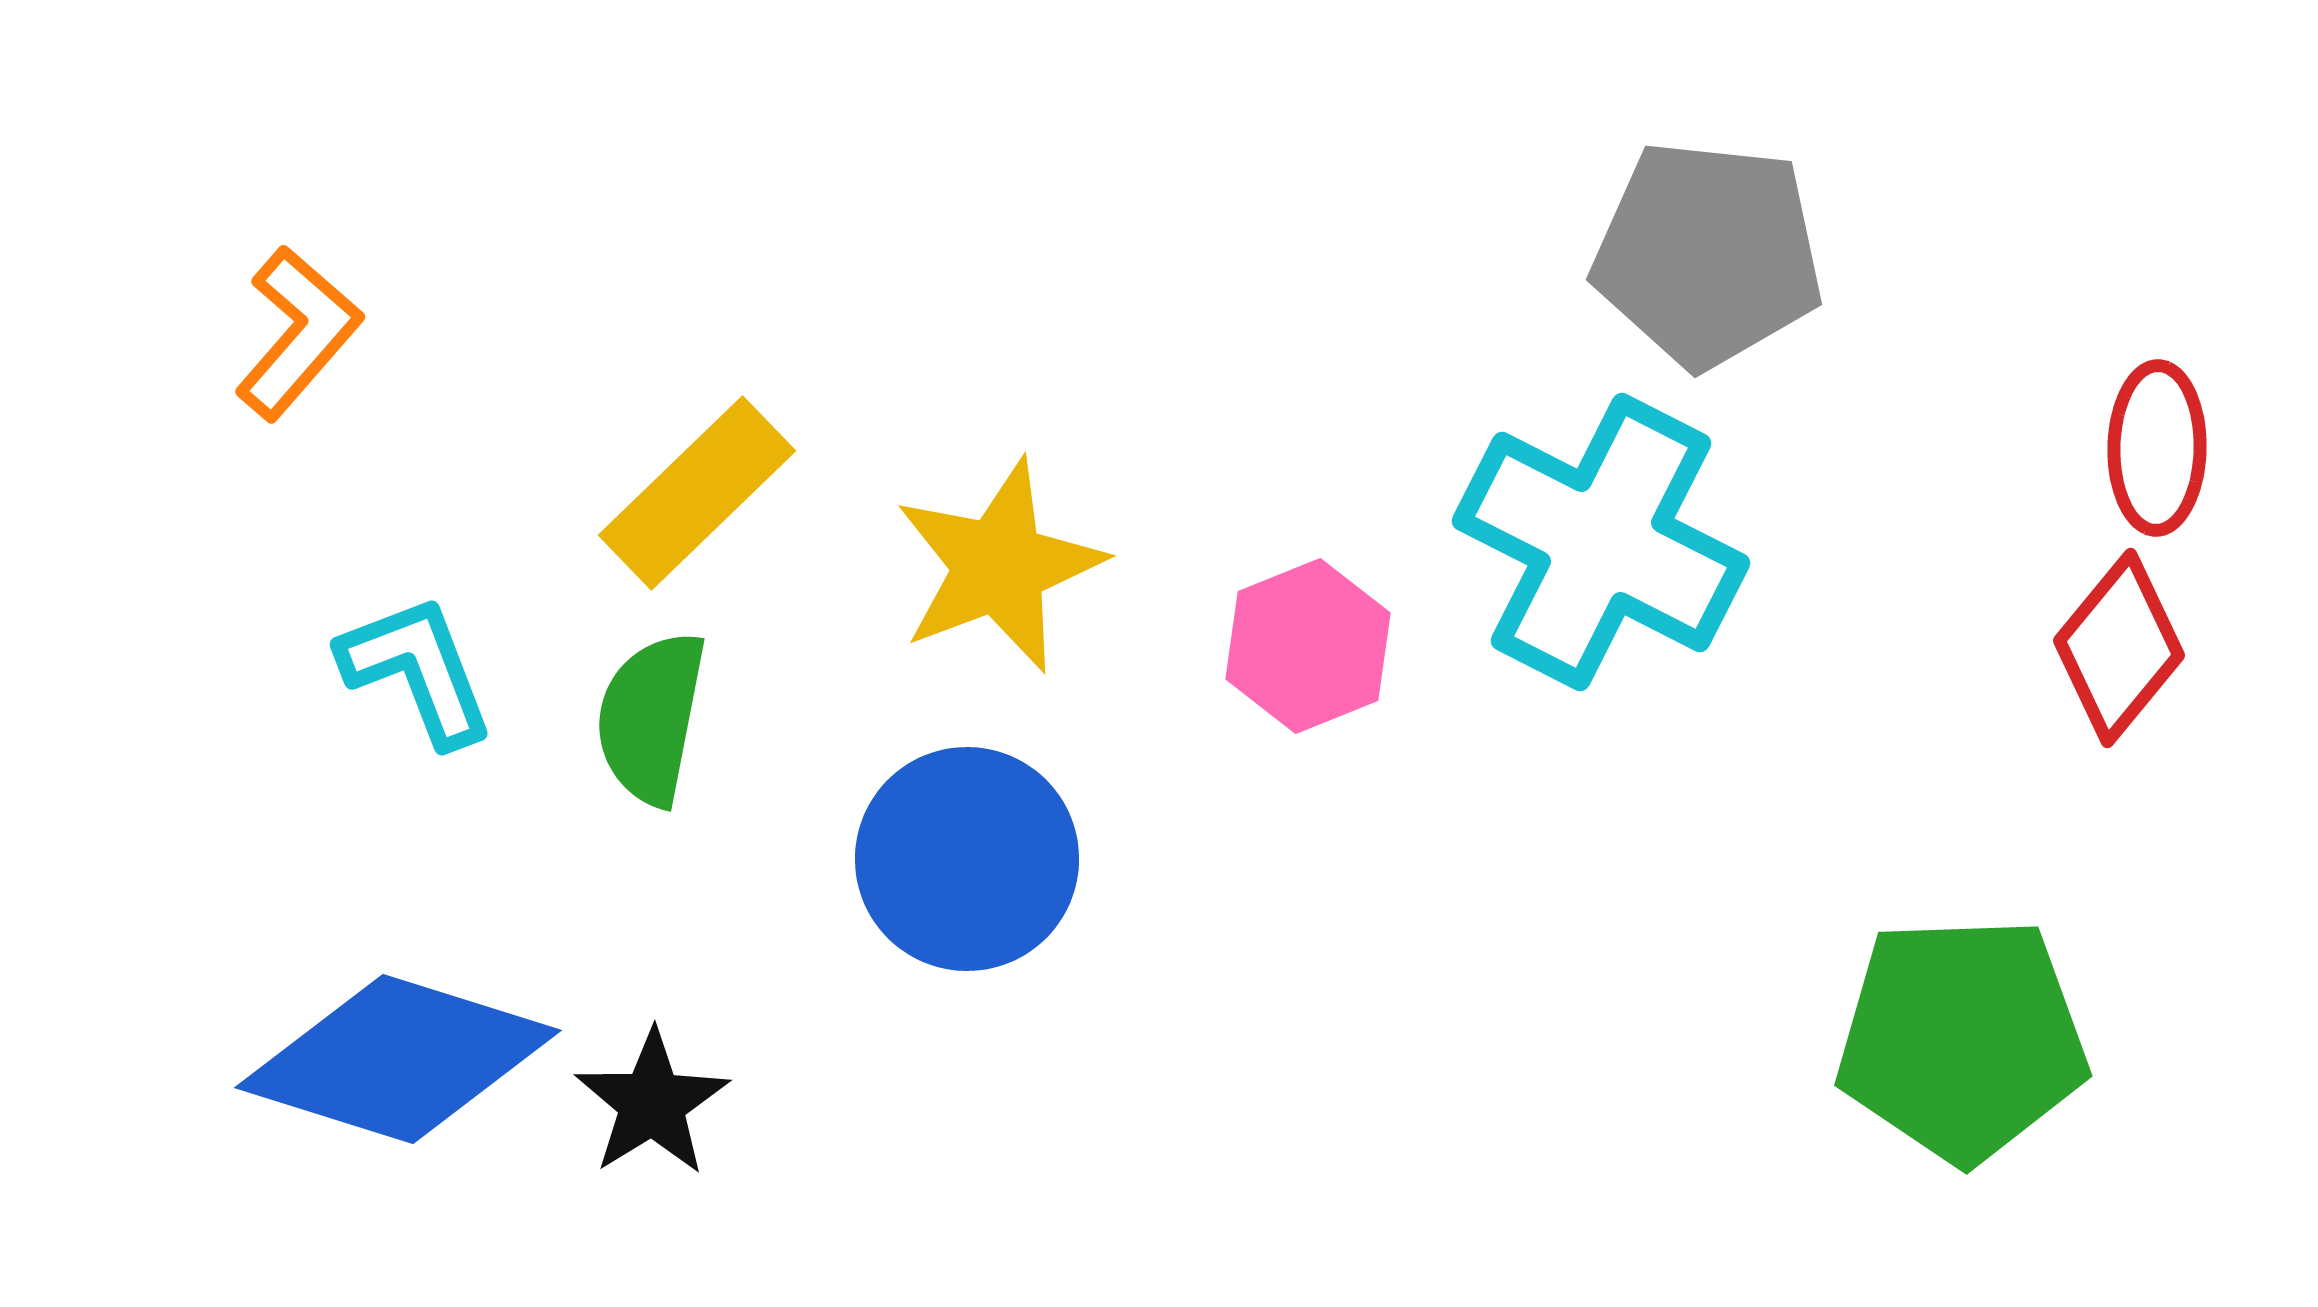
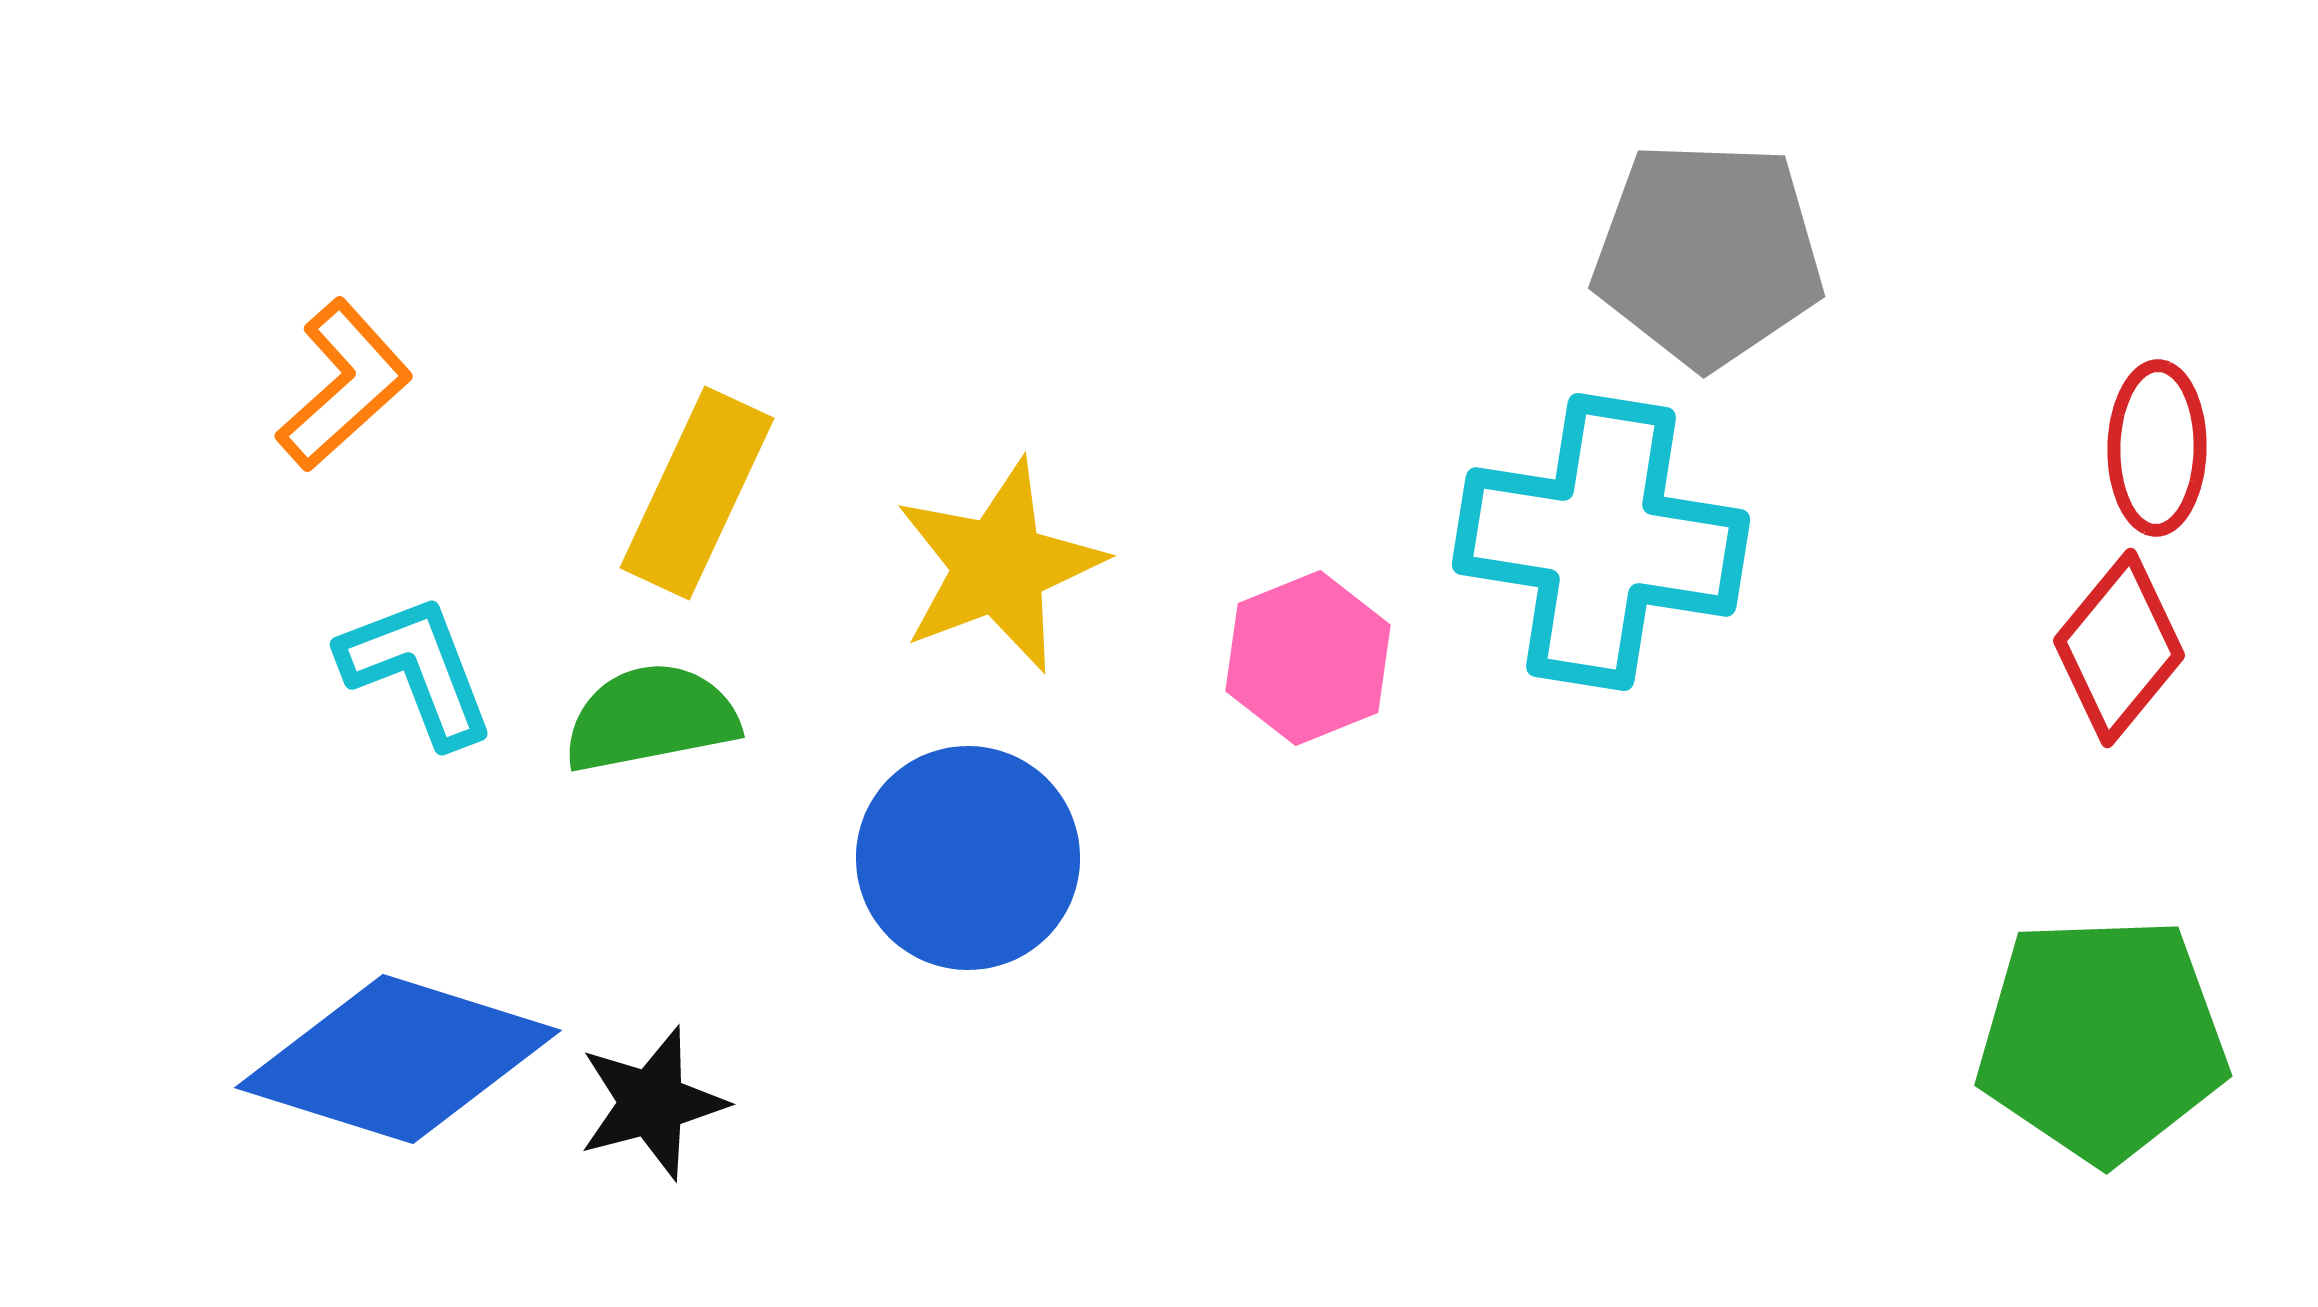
gray pentagon: rotated 4 degrees counterclockwise
orange L-shape: moved 46 px right, 52 px down; rotated 7 degrees clockwise
yellow rectangle: rotated 21 degrees counterclockwise
cyan cross: rotated 18 degrees counterclockwise
pink hexagon: moved 12 px down
green semicircle: rotated 68 degrees clockwise
blue circle: moved 1 px right, 1 px up
green pentagon: moved 140 px right
black star: rotated 17 degrees clockwise
